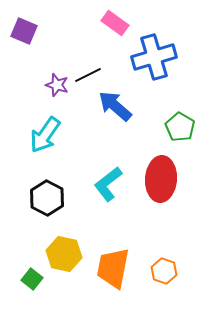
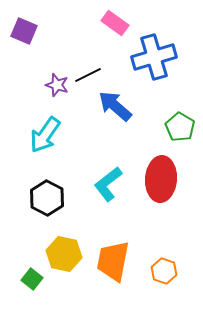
orange trapezoid: moved 7 px up
